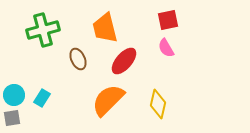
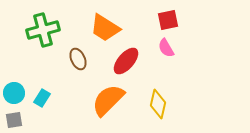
orange trapezoid: rotated 44 degrees counterclockwise
red ellipse: moved 2 px right
cyan circle: moved 2 px up
gray square: moved 2 px right, 2 px down
